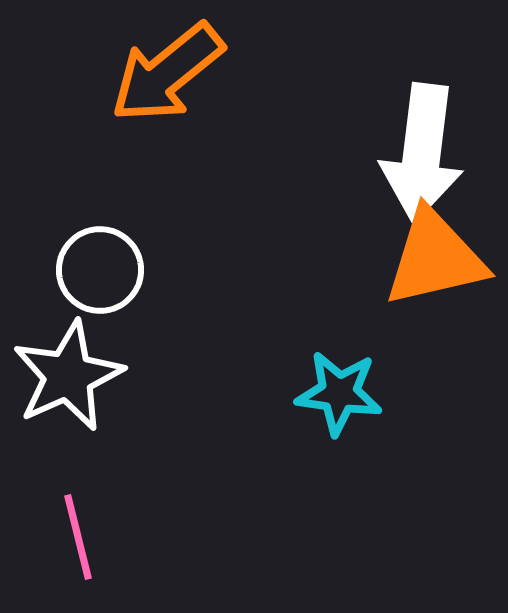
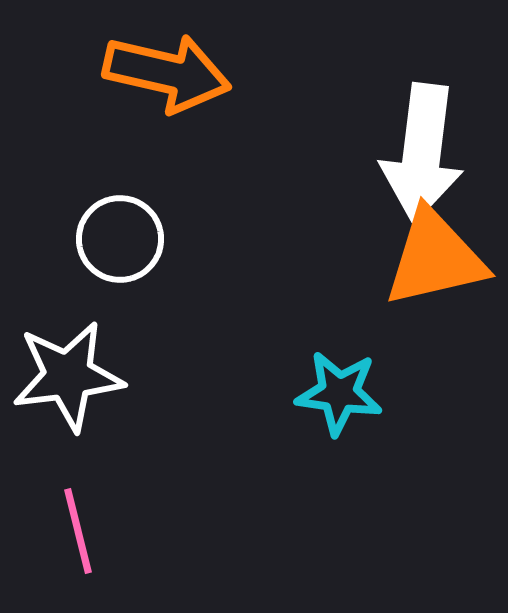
orange arrow: rotated 128 degrees counterclockwise
white circle: moved 20 px right, 31 px up
white star: rotated 17 degrees clockwise
pink line: moved 6 px up
